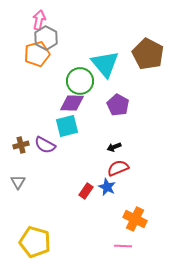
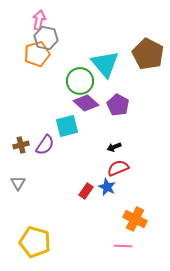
gray hexagon: rotated 15 degrees counterclockwise
purple diamond: moved 14 px right; rotated 40 degrees clockwise
purple semicircle: rotated 85 degrees counterclockwise
gray triangle: moved 1 px down
